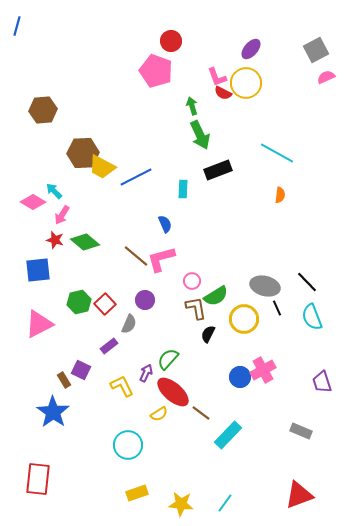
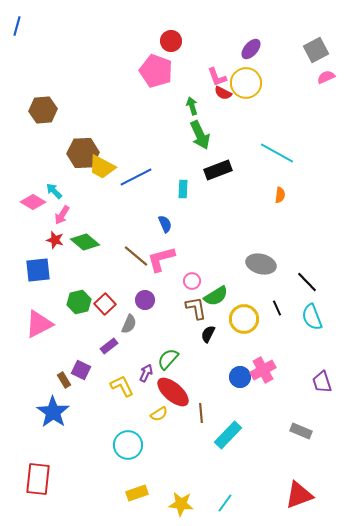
gray ellipse at (265, 286): moved 4 px left, 22 px up
brown line at (201, 413): rotated 48 degrees clockwise
